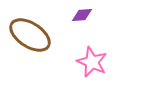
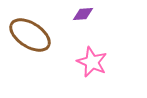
purple diamond: moved 1 px right, 1 px up
